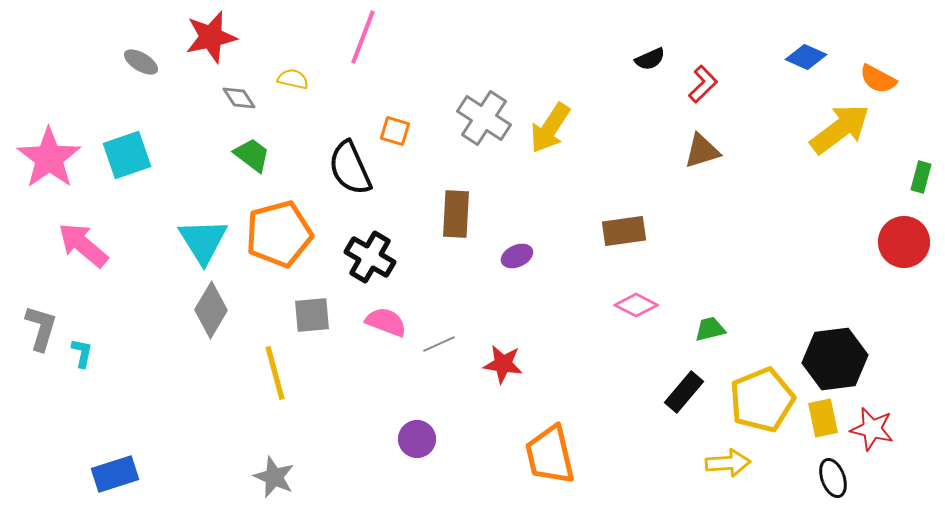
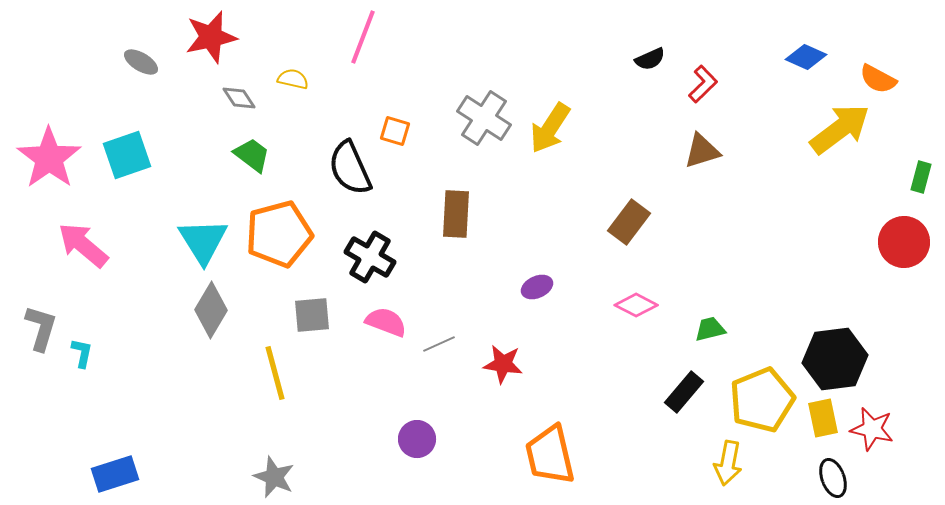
brown rectangle at (624, 231): moved 5 px right, 9 px up; rotated 45 degrees counterclockwise
purple ellipse at (517, 256): moved 20 px right, 31 px down
yellow arrow at (728, 463): rotated 105 degrees clockwise
